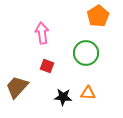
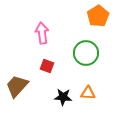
brown trapezoid: moved 1 px up
